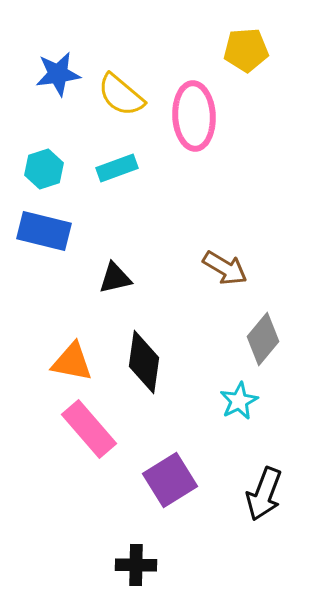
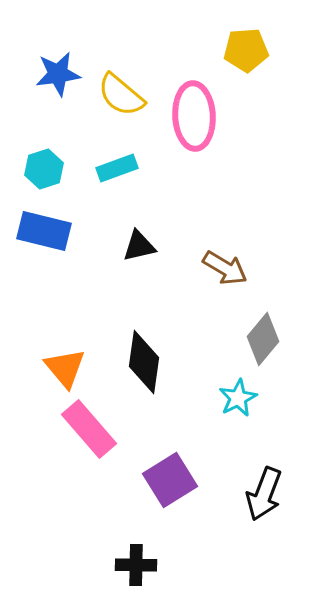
black triangle: moved 24 px right, 32 px up
orange triangle: moved 7 px left, 6 px down; rotated 39 degrees clockwise
cyan star: moved 1 px left, 3 px up
